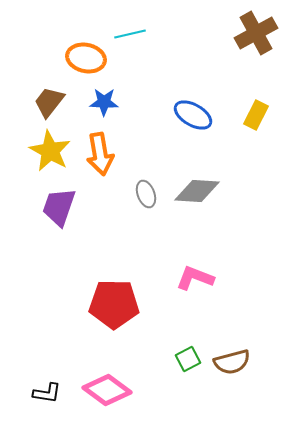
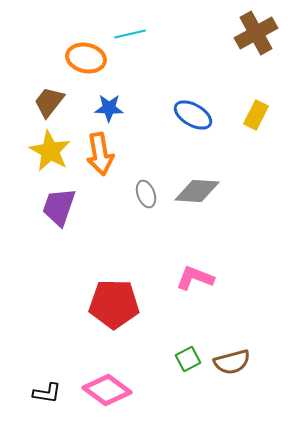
blue star: moved 5 px right, 6 px down
